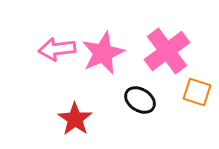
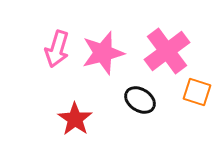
pink arrow: rotated 66 degrees counterclockwise
pink star: rotated 9 degrees clockwise
